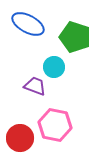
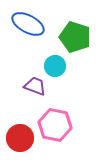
cyan circle: moved 1 px right, 1 px up
